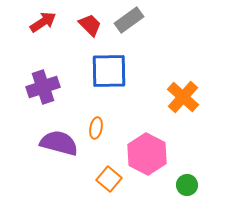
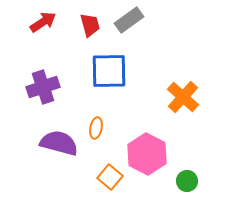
red trapezoid: rotated 30 degrees clockwise
orange square: moved 1 px right, 2 px up
green circle: moved 4 px up
